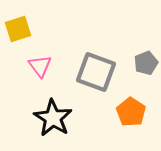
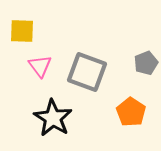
yellow square: moved 4 px right, 2 px down; rotated 20 degrees clockwise
gray square: moved 9 px left
